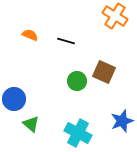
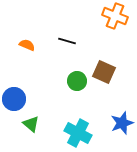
orange cross: rotated 10 degrees counterclockwise
orange semicircle: moved 3 px left, 10 px down
black line: moved 1 px right
blue star: moved 2 px down
